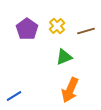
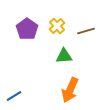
green triangle: moved 1 px up; rotated 18 degrees clockwise
